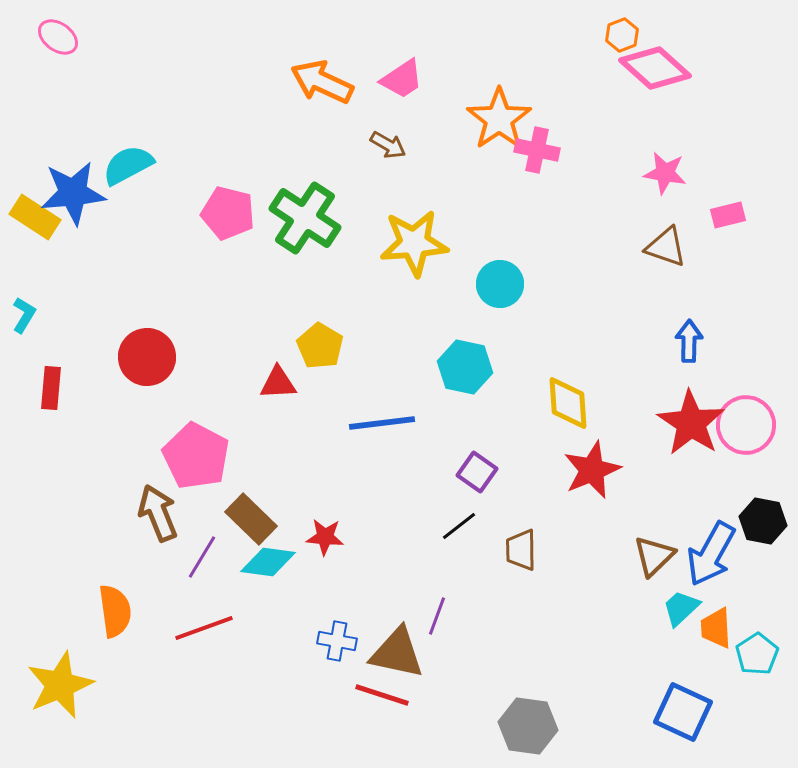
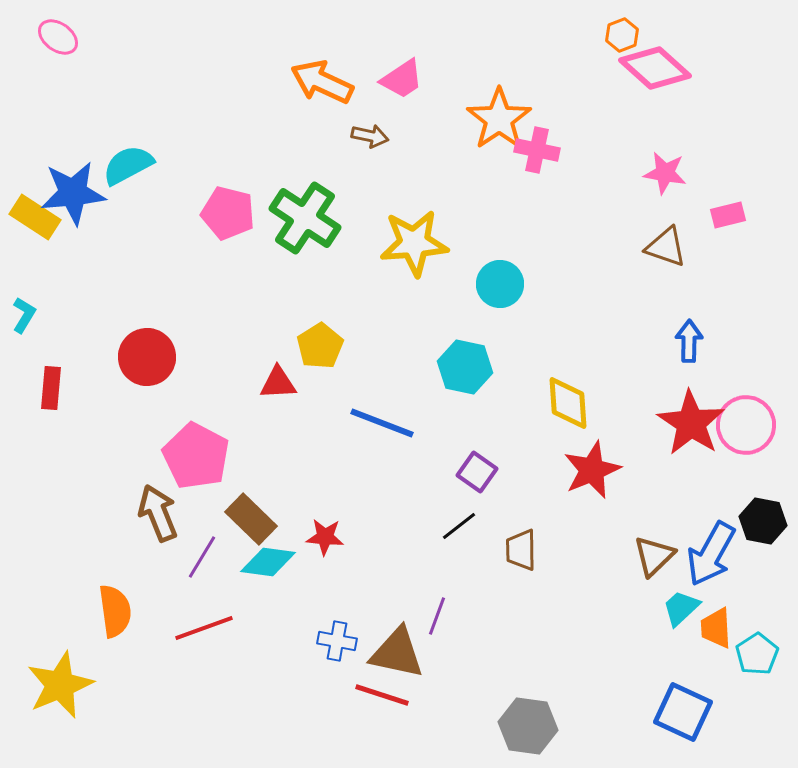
brown arrow at (388, 145): moved 18 px left, 9 px up; rotated 18 degrees counterclockwise
yellow pentagon at (320, 346): rotated 9 degrees clockwise
blue line at (382, 423): rotated 28 degrees clockwise
